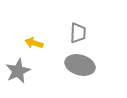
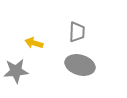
gray trapezoid: moved 1 px left, 1 px up
gray star: moved 2 px left; rotated 20 degrees clockwise
